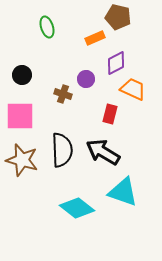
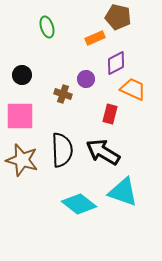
cyan diamond: moved 2 px right, 4 px up
